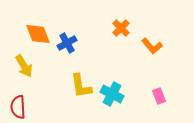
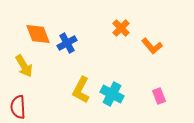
yellow L-shape: moved 4 px down; rotated 36 degrees clockwise
